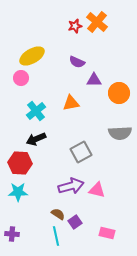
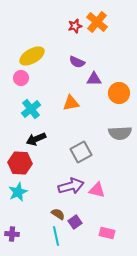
purple triangle: moved 1 px up
cyan cross: moved 5 px left, 2 px up
cyan star: rotated 24 degrees counterclockwise
